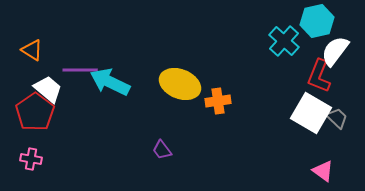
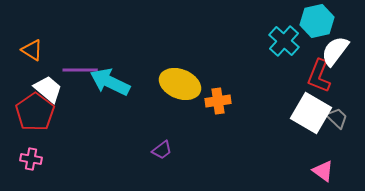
purple trapezoid: rotated 90 degrees counterclockwise
